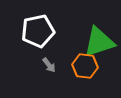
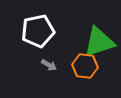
gray arrow: rotated 21 degrees counterclockwise
